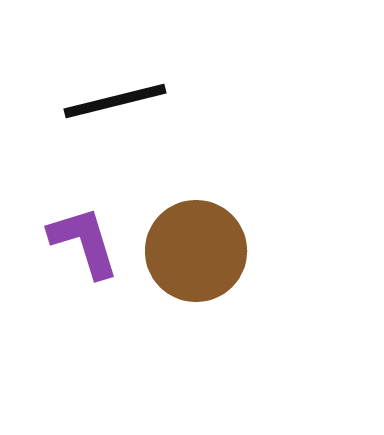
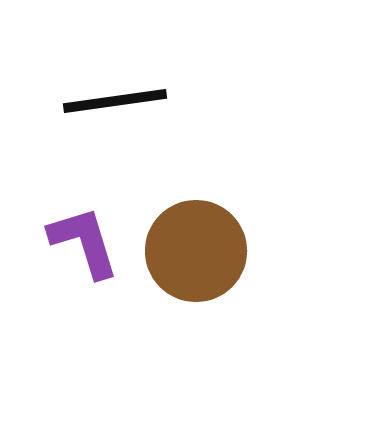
black line: rotated 6 degrees clockwise
